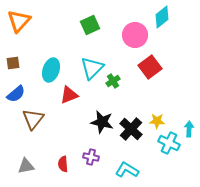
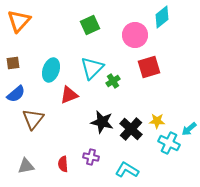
red square: moved 1 px left; rotated 20 degrees clockwise
cyan arrow: rotated 133 degrees counterclockwise
